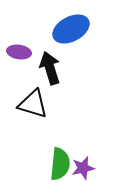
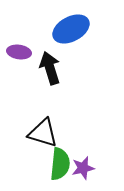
black triangle: moved 10 px right, 29 px down
